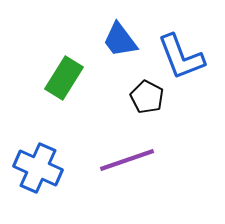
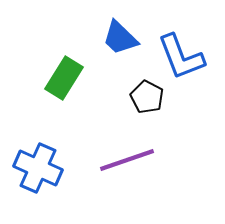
blue trapezoid: moved 2 px up; rotated 9 degrees counterclockwise
